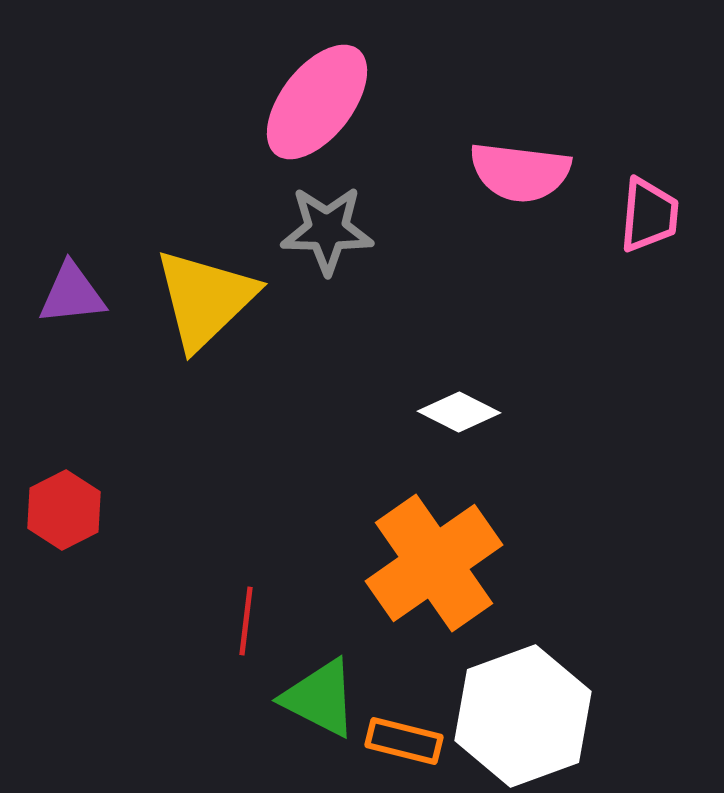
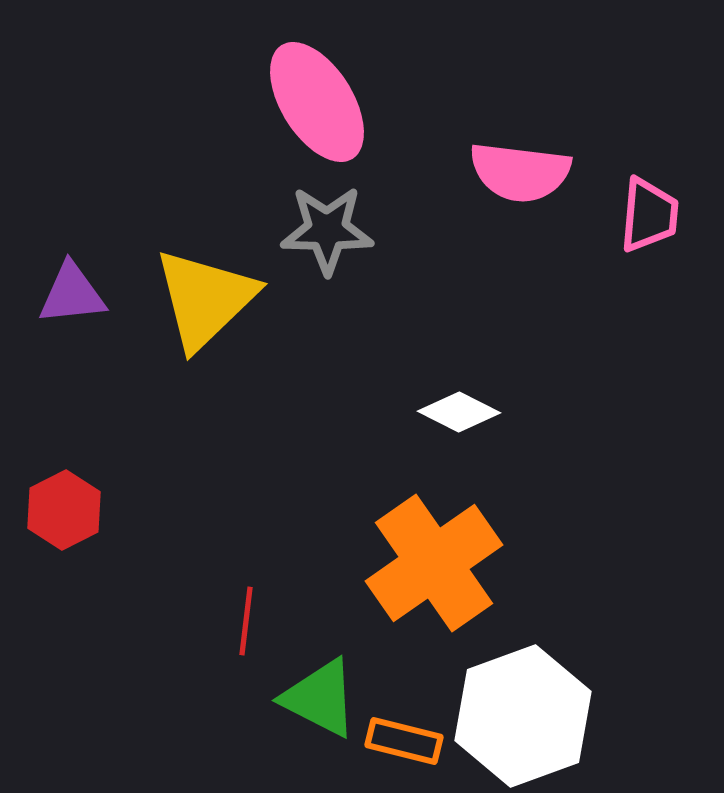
pink ellipse: rotated 70 degrees counterclockwise
